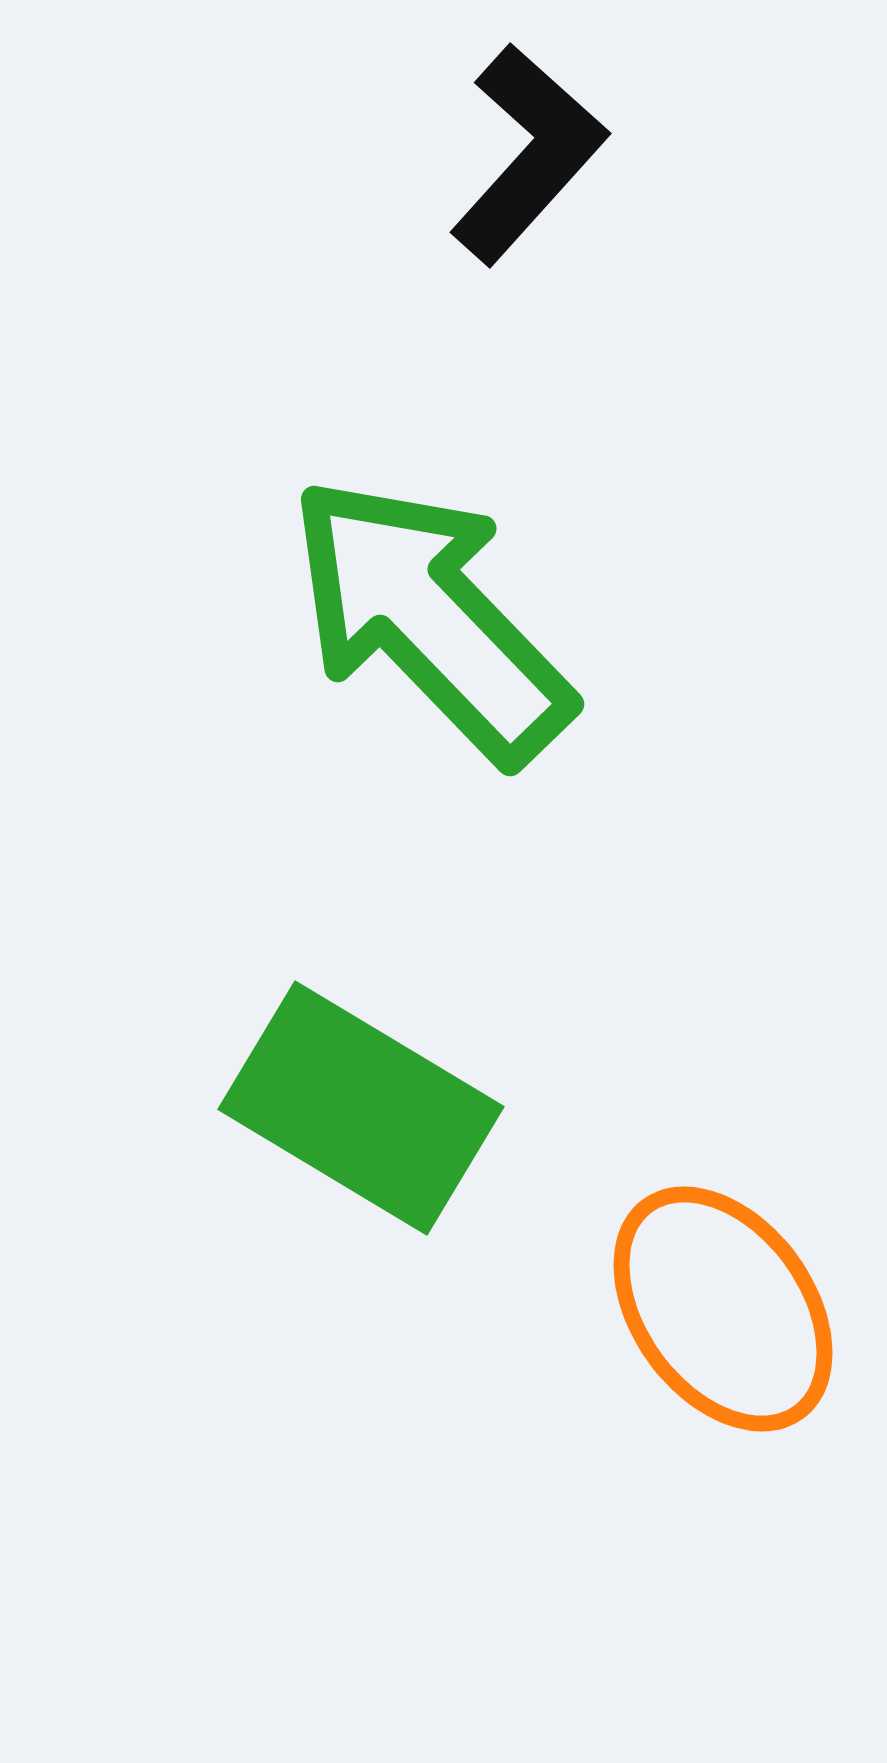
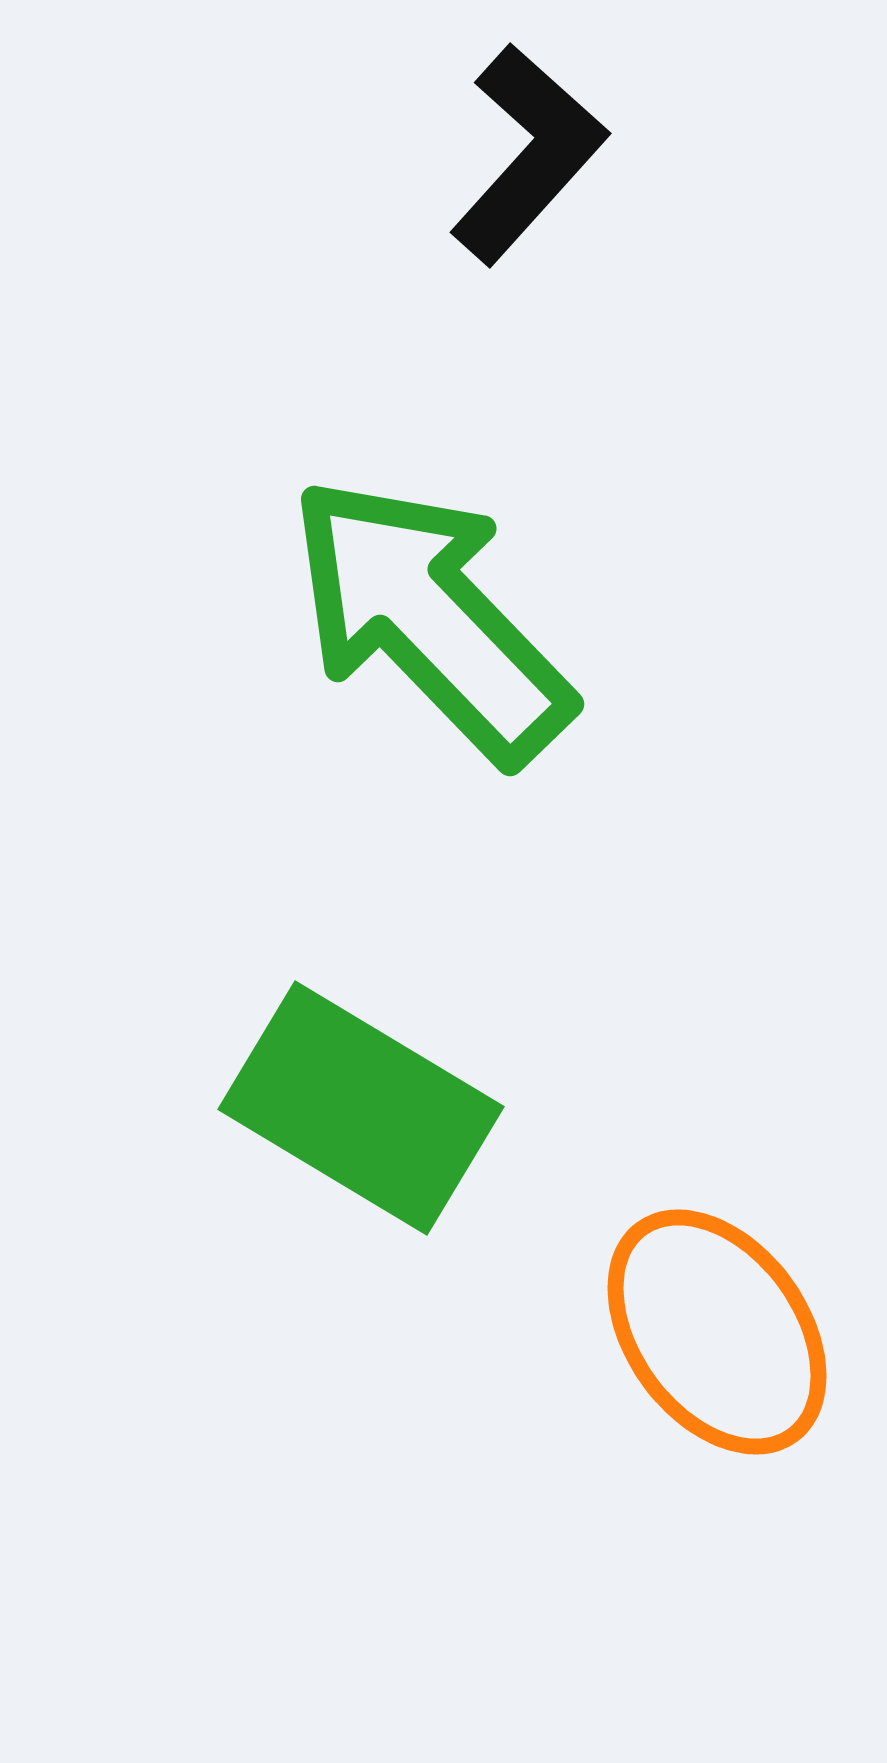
orange ellipse: moved 6 px left, 23 px down
